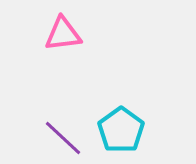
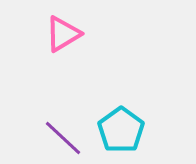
pink triangle: rotated 24 degrees counterclockwise
